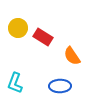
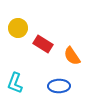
red rectangle: moved 7 px down
blue ellipse: moved 1 px left
